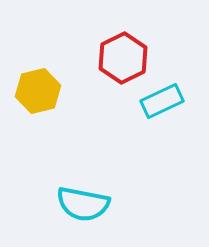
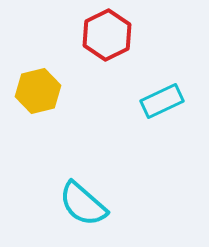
red hexagon: moved 16 px left, 23 px up
cyan semicircle: rotated 30 degrees clockwise
